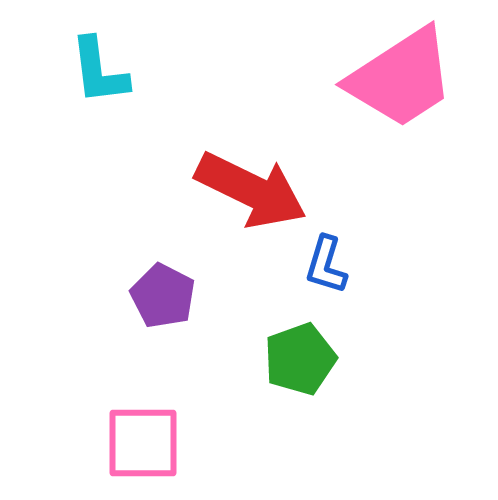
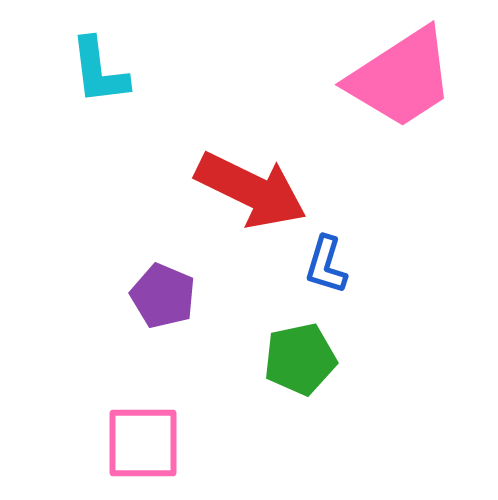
purple pentagon: rotated 4 degrees counterclockwise
green pentagon: rotated 8 degrees clockwise
